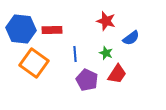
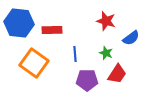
blue hexagon: moved 2 px left, 6 px up
purple pentagon: rotated 25 degrees counterclockwise
